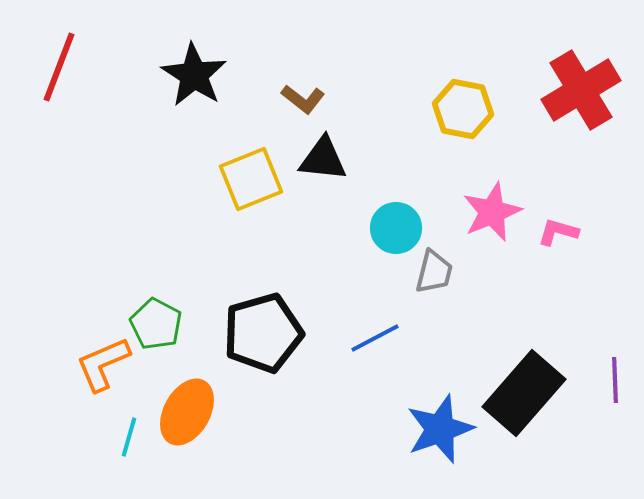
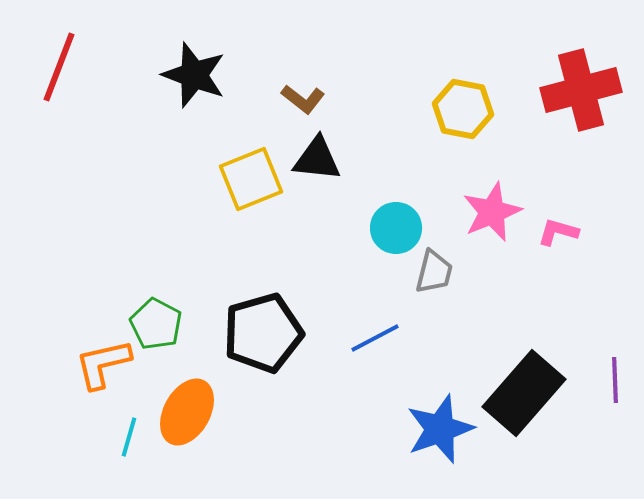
black star: rotated 12 degrees counterclockwise
red cross: rotated 16 degrees clockwise
black triangle: moved 6 px left
orange L-shape: rotated 10 degrees clockwise
